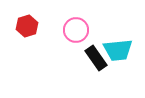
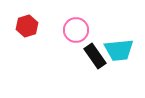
cyan trapezoid: moved 1 px right
black rectangle: moved 1 px left, 2 px up
